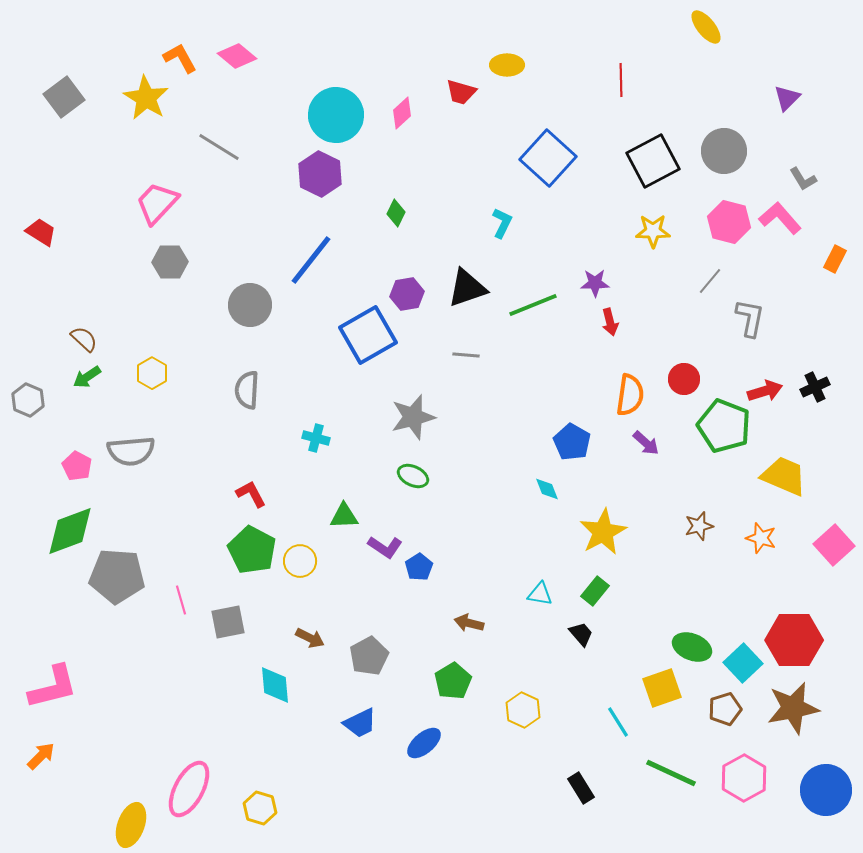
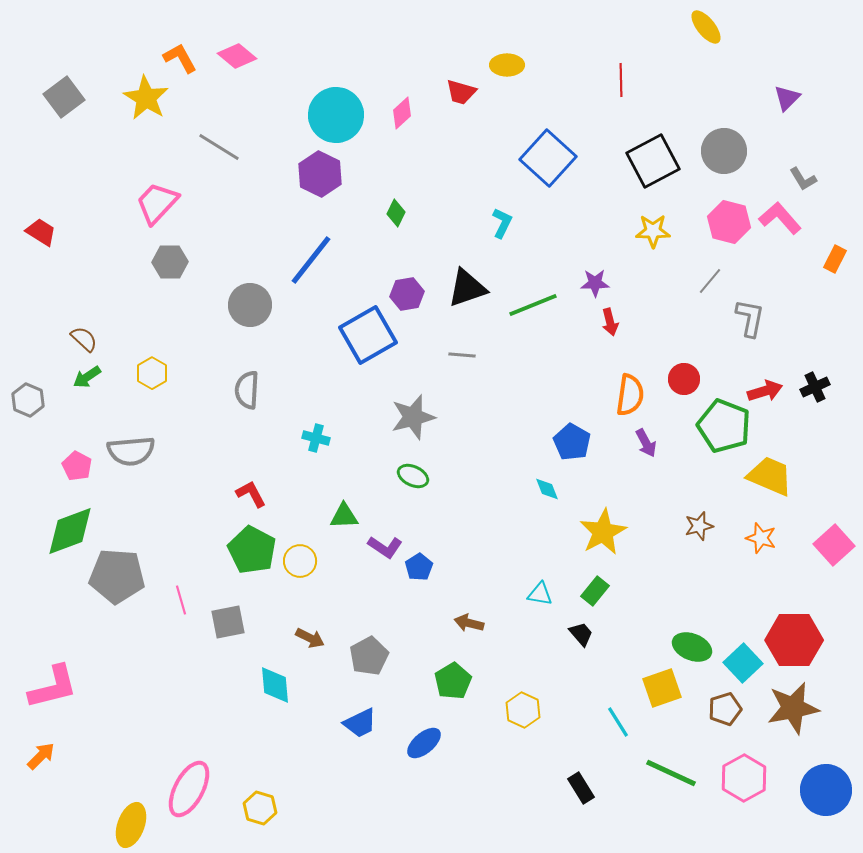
gray line at (466, 355): moved 4 px left
purple arrow at (646, 443): rotated 20 degrees clockwise
yellow trapezoid at (784, 476): moved 14 px left
